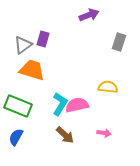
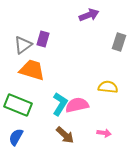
green rectangle: moved 1 px up
